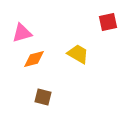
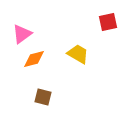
pink triangle: moved 1 px down; rotated 20 degrees counterclockwise
